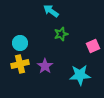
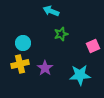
cyan arrow: rotated 14 degrees counterclockwise
cyan circle: moved 3 px right
purple star: moved 2 px down
